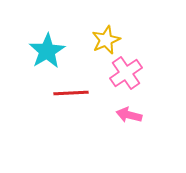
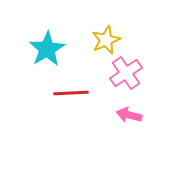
cyan star: moved 2 px up
